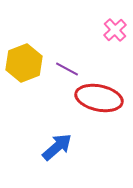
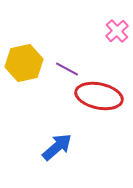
pink cross: moved 2 px right, 1 px down
yellow hexagon: rotated 9 degrees clockwise
red ellipse: moved 2 px up
